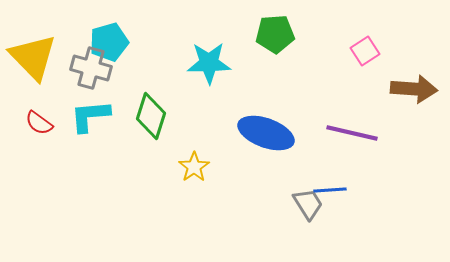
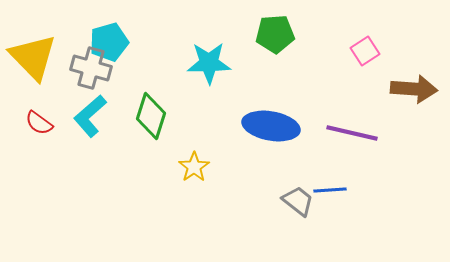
cyan L-shape: rotated 36 degrees counterclockwise
blue ellipse: moved 5 px right, 7 px up; rotated 10 degrees counterclockwise
gray trapezoid: moved 10 px left, 3 px up; rotated 20 degrees counterclockwise
